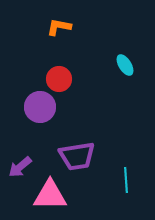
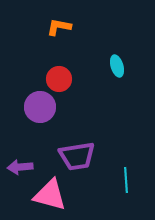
cyan ellipse: moved 8 px left, 1 px down; rotated 15 degrees clockwise
purple arrow: rotated 35 degrees clockwise
pink triangle: rotated 15 degrees clockwise
